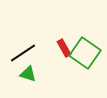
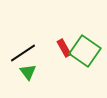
green square: moved 2 px up
green triangle: moved 2 px up; rotated 36 degrees clockwise
